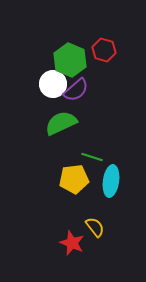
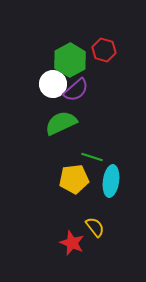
green hexagon: rotated 8 degrees clockwise
